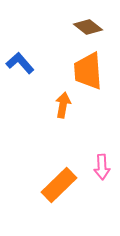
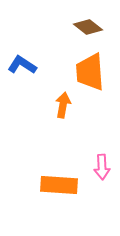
blue L-shape: moved 2 px right, 2 px down; rotated 16 degrees counterclockwise
orange trapezoid: moved 2 px right, 1 px down
orange rectangle: rotated 48 degrees clockwise
